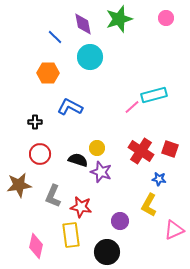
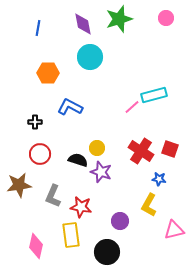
blue line: moved 17 px left, 9 px up; rotated 56 degrees clockwise
pink triangle: rotated 10 degrees clockwise
